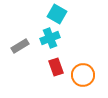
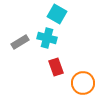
cyan cross: moved 3 px left; rotated 36 degrees clockwise
gray rectangle: moved 4 px up
orange circle: moved 8 px down
